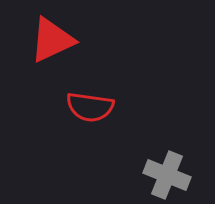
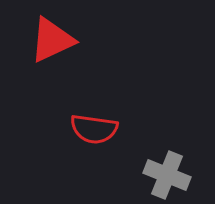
red semicircle: moved 4 px right, 22 px down
